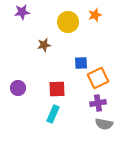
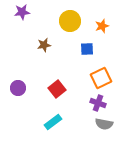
orange star: moved 7 px right, 11 px down
yellow circle: moved 2 px right, 1 px up
blue square: moved 6 px right, 14 px up
orange square: moved 3 px right
red square: rotated 36 degrees counterclockwise
purple cross: rotated 28 degrees clockwise
cyan rectangle: moved 8 px down; rotated 30 degrees clockwise
